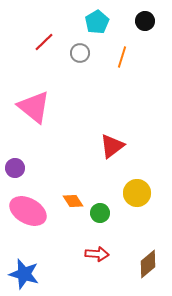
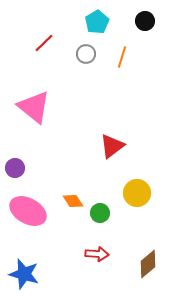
red line: moved 1 px down
gray circle: moved 6 px right, 1 px down
